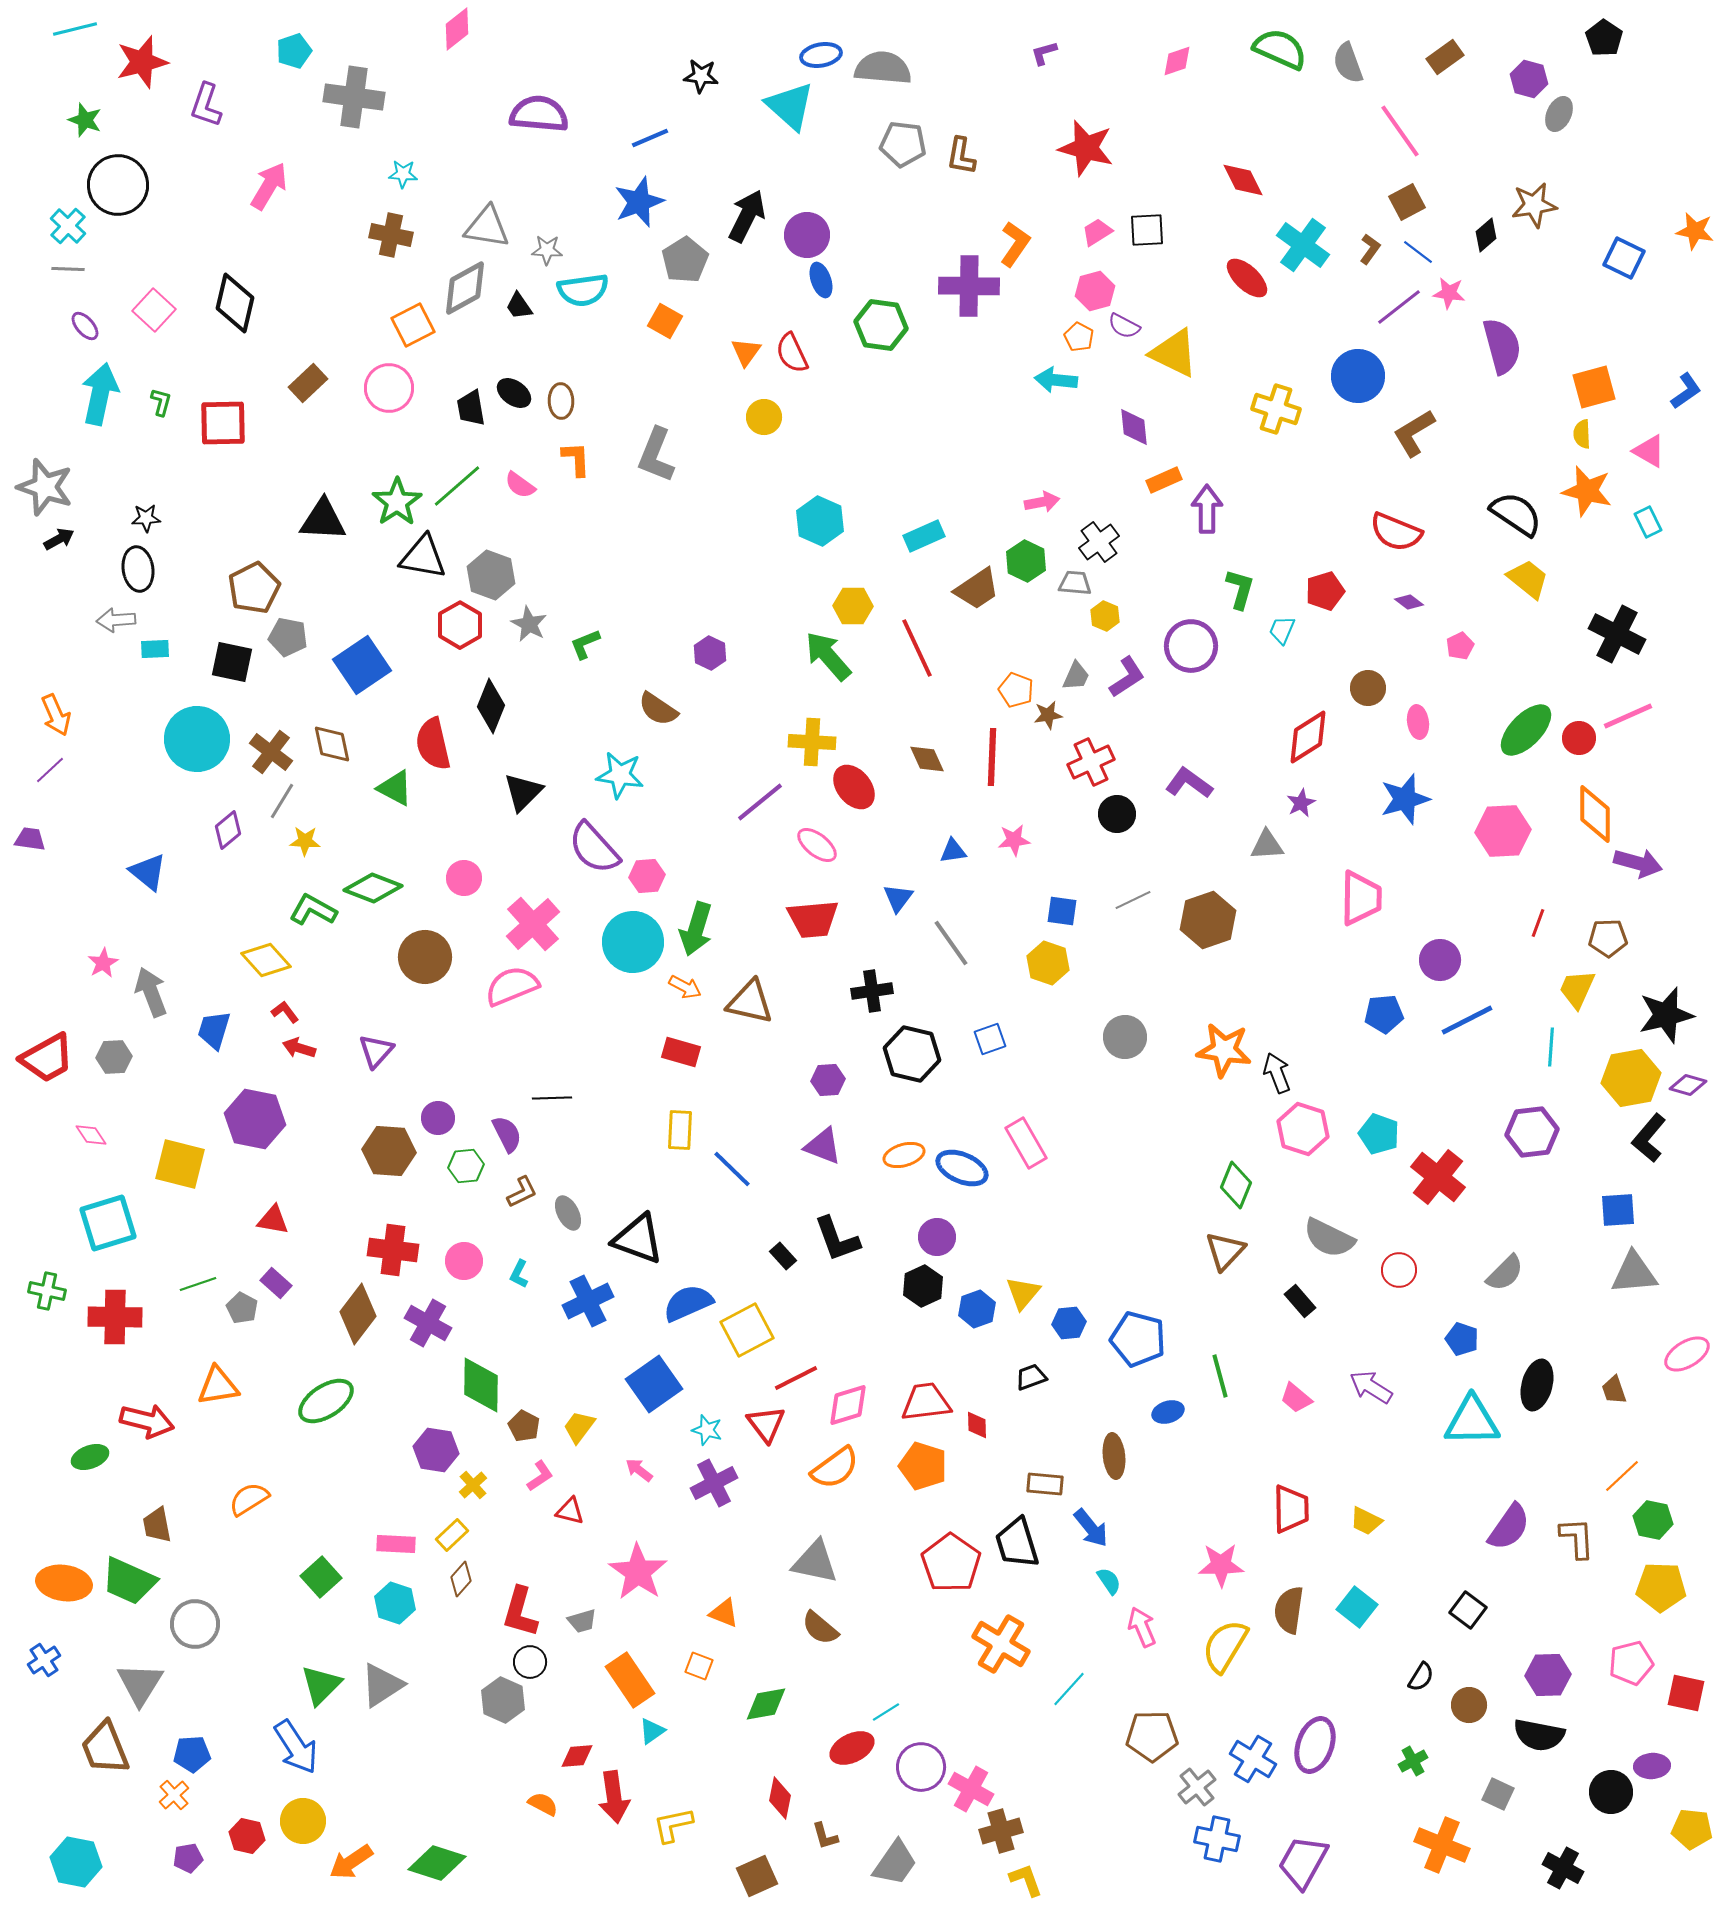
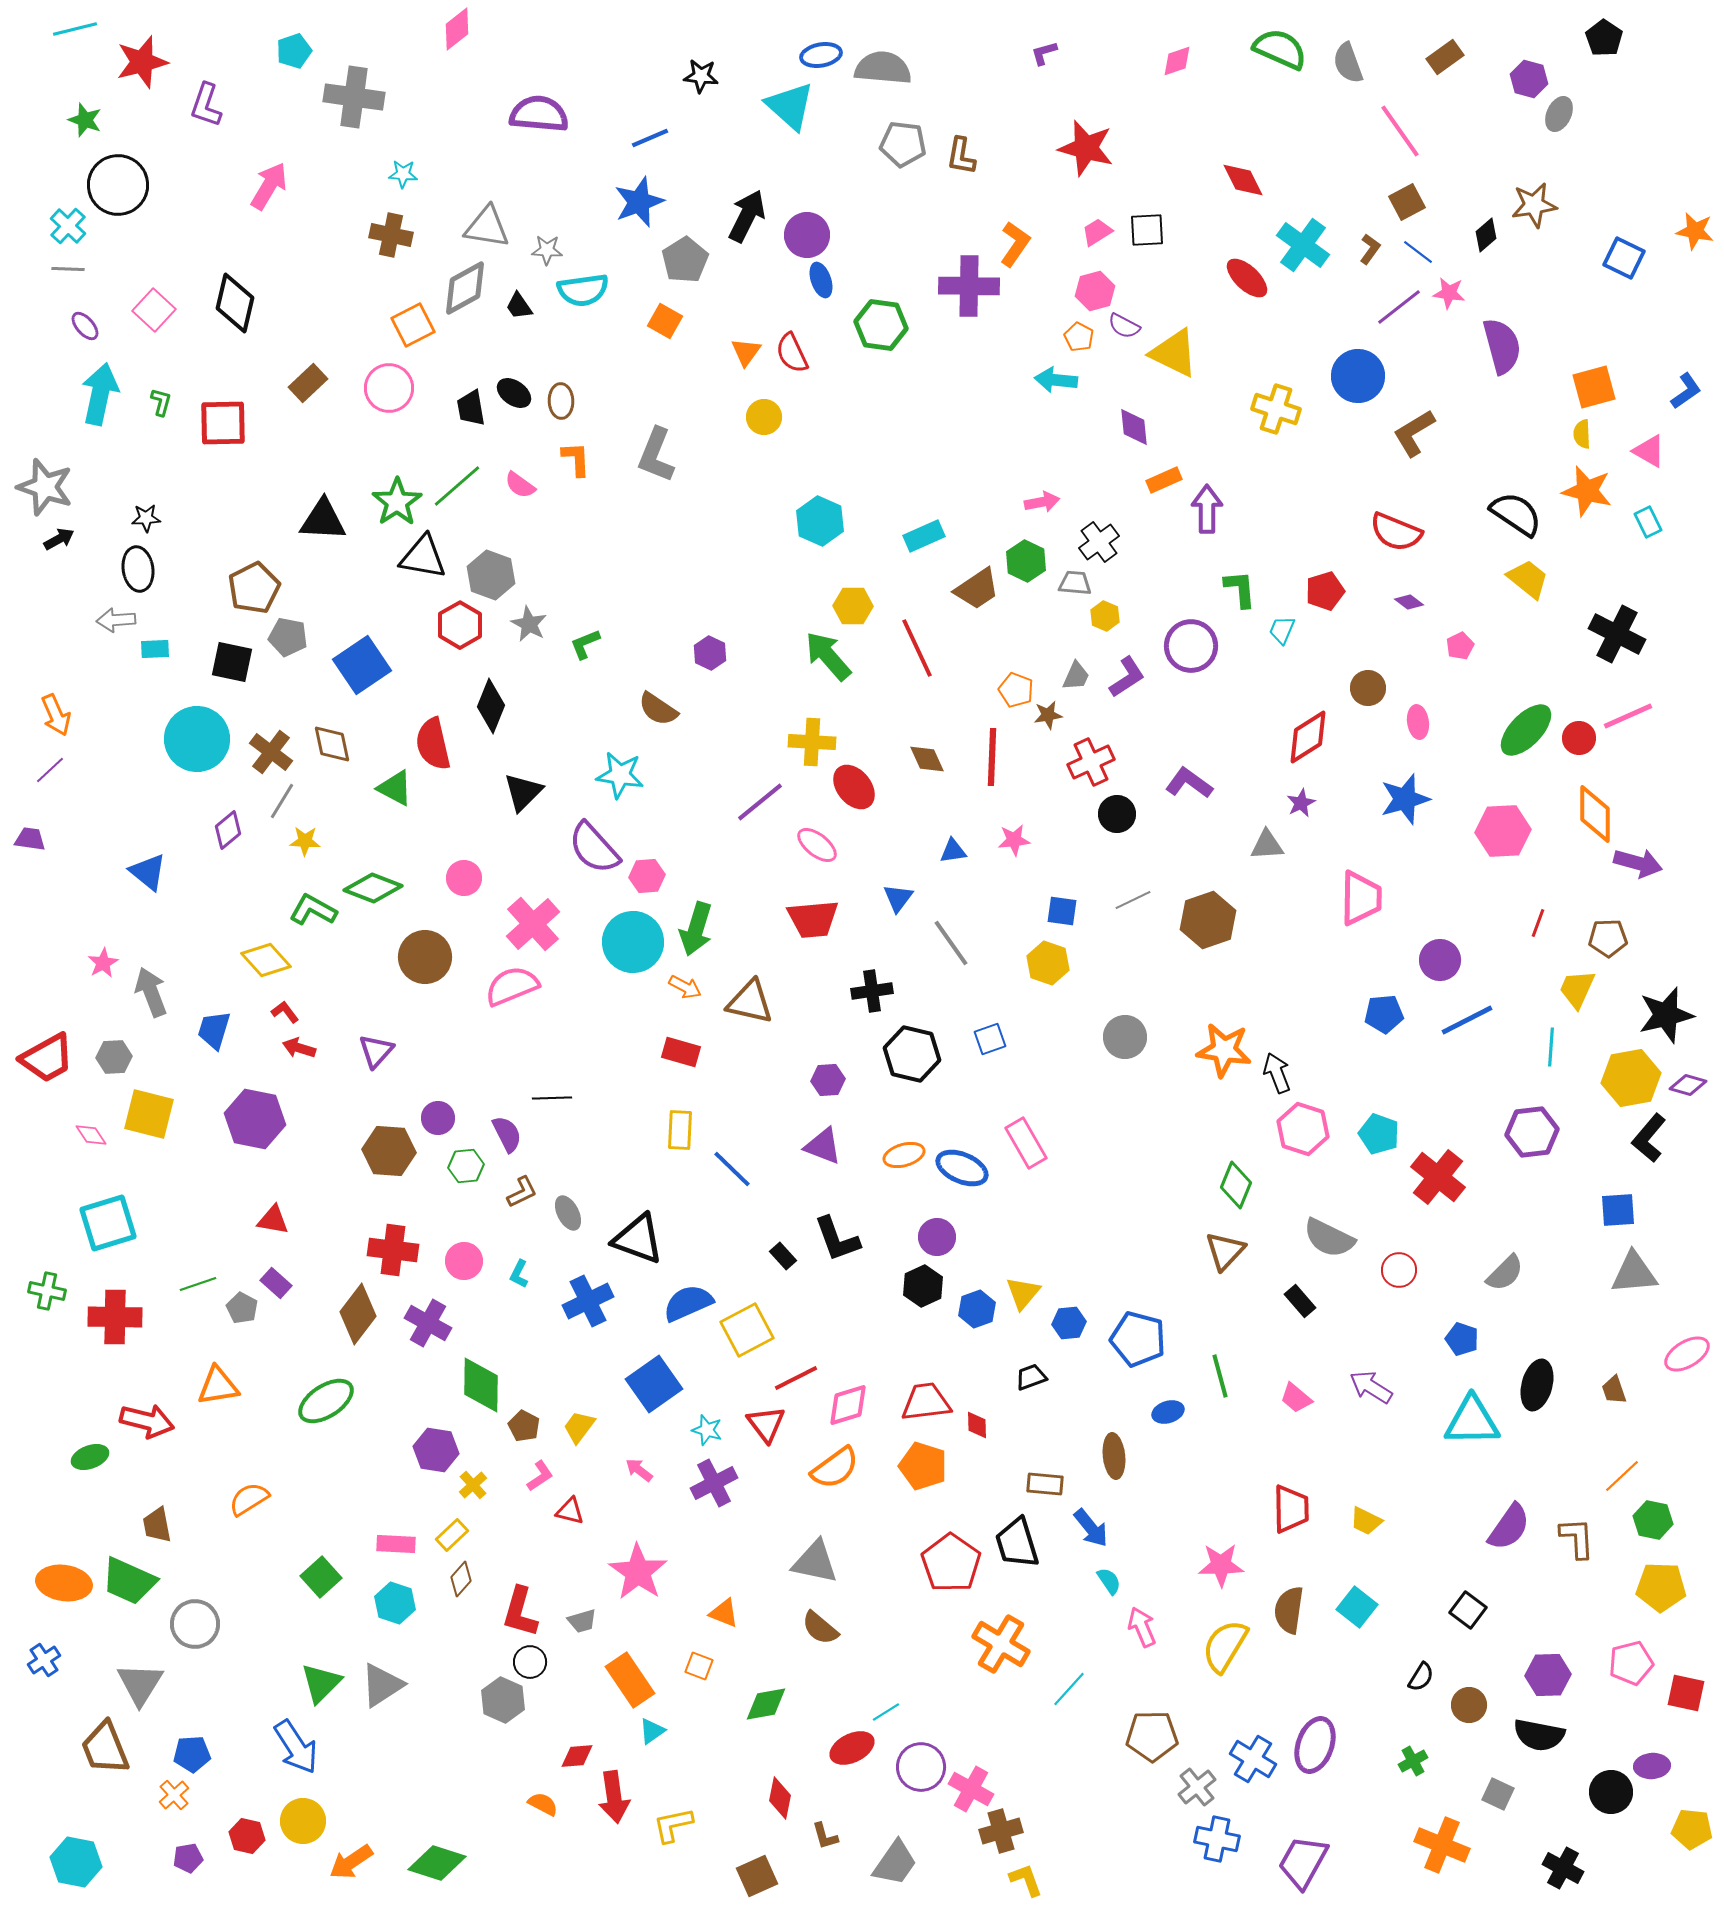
green L-shape at (1240, 589): rotated 21 degrees counterclockwise
yellow square at (180, 1164): moved 31 px left, 50 px up
green triangle at (321, 1685): moved 2 px up
